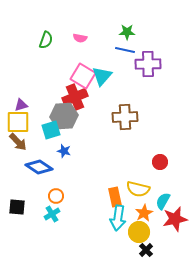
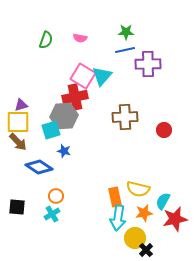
green star: moved 1 px left
blue line: rotated 24 degrees counterclockwise
red cross: rotated 10 degrees clockwise
red circle: moved 4 px right, 32 px up
orange star: rotated 18 degrees clockwise
yellow circle: moved 4 px left, 6 px down
